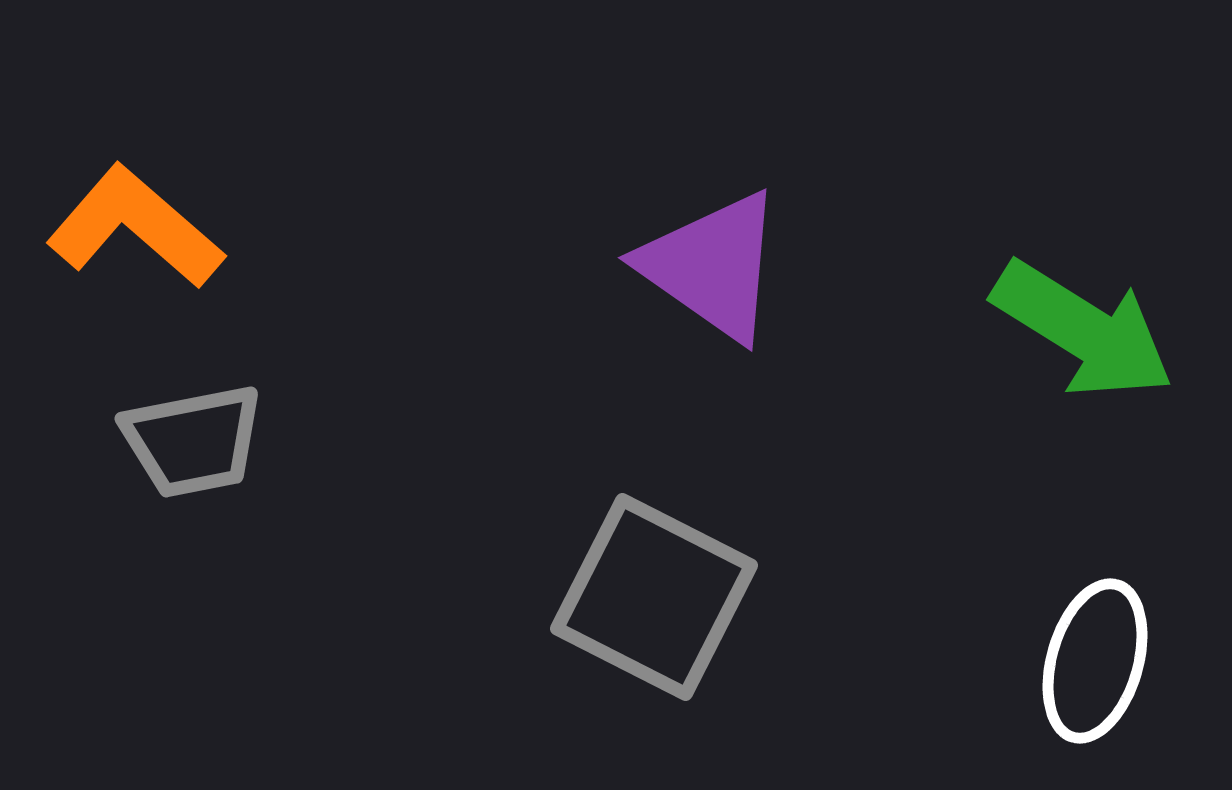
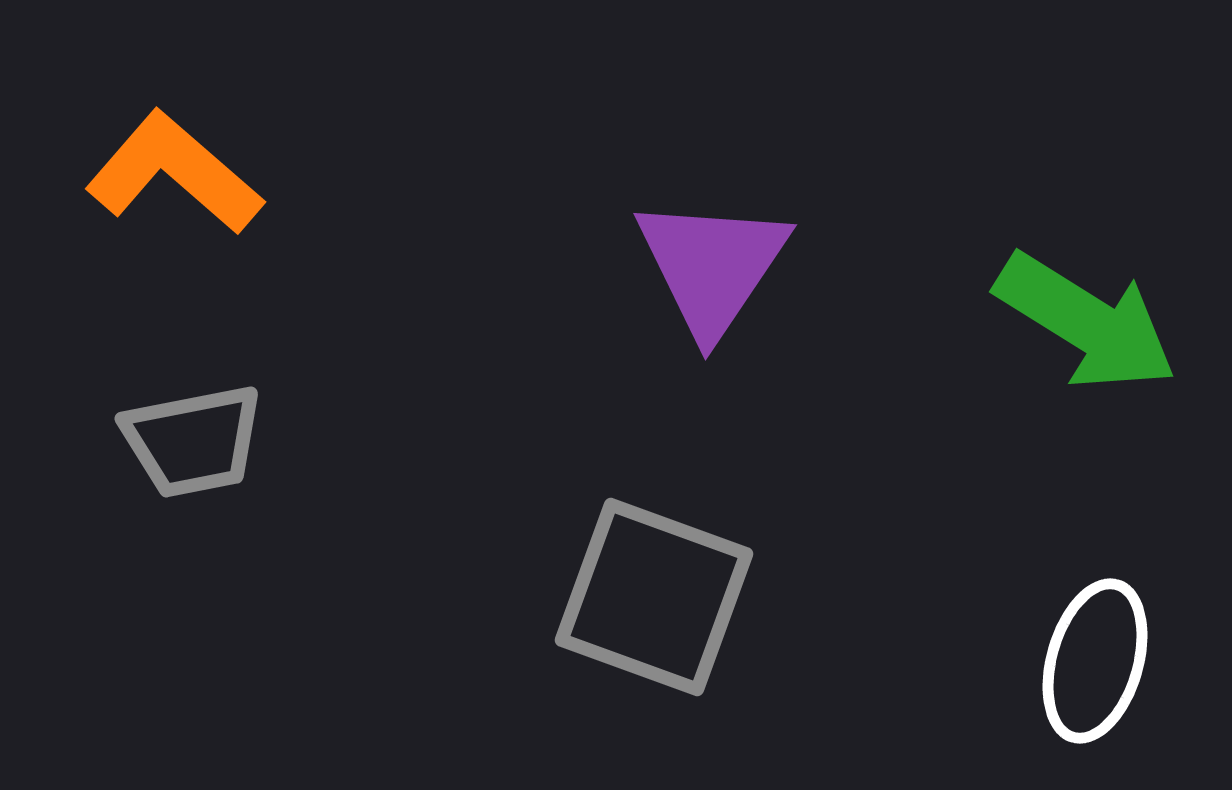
orange L-shape: moved 39 px right, 54 px up
purple triangle: rotated 29 degrees clockwise
green arrow: moved 3 px right, 8 px up
gray square: rotated 7 degrees counterclockwise
